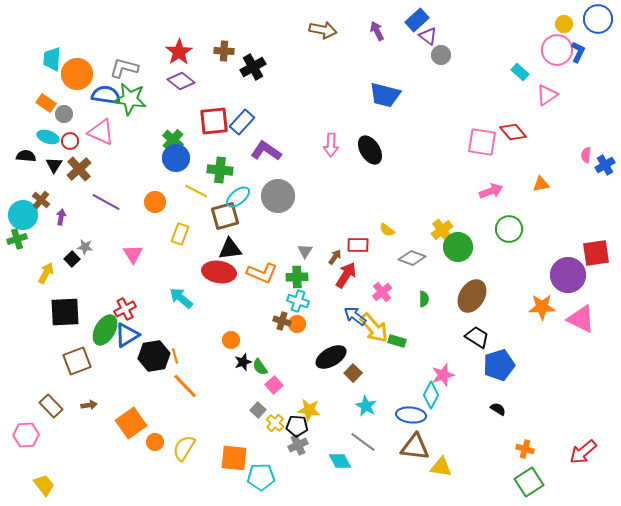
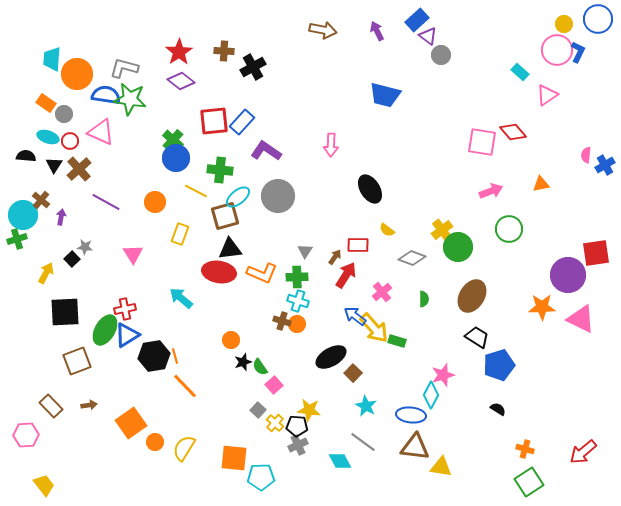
black ellipse at (370, 150): moved 39 px down
red cross at (125, 309): rotated 15 degrees clockwise
